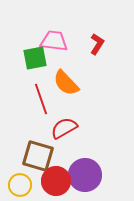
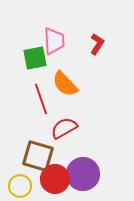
pink trapezoid: rotated 80 degrees clockwise
orange semicircle: moved 1 px left, 1 px down
purple circle: moved 2 px left, 1 px up
red circle: moved 1 px left, 2 px up
yellow circle: moved 1 px down
